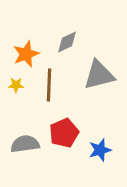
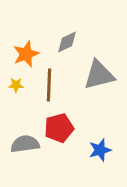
red pentagon: moved 5 px left, 5 px up; rotated 8 degrees clockwise
